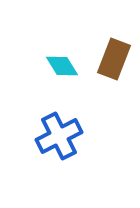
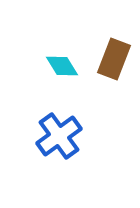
blue cross: rotated 9 degrees counterclockwise
